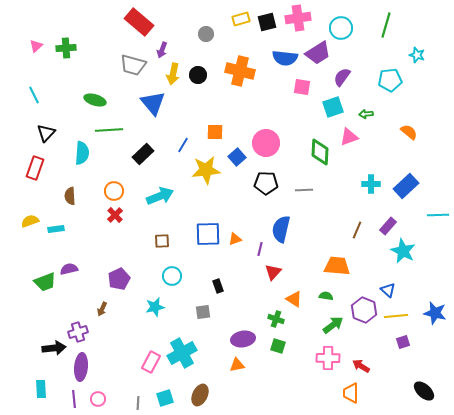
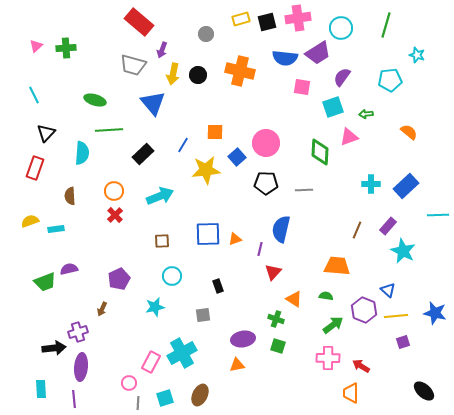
gray square at (203, 312): moved 3 px down
pink circle at (98, 399): moved 31 px right, 16 px up
